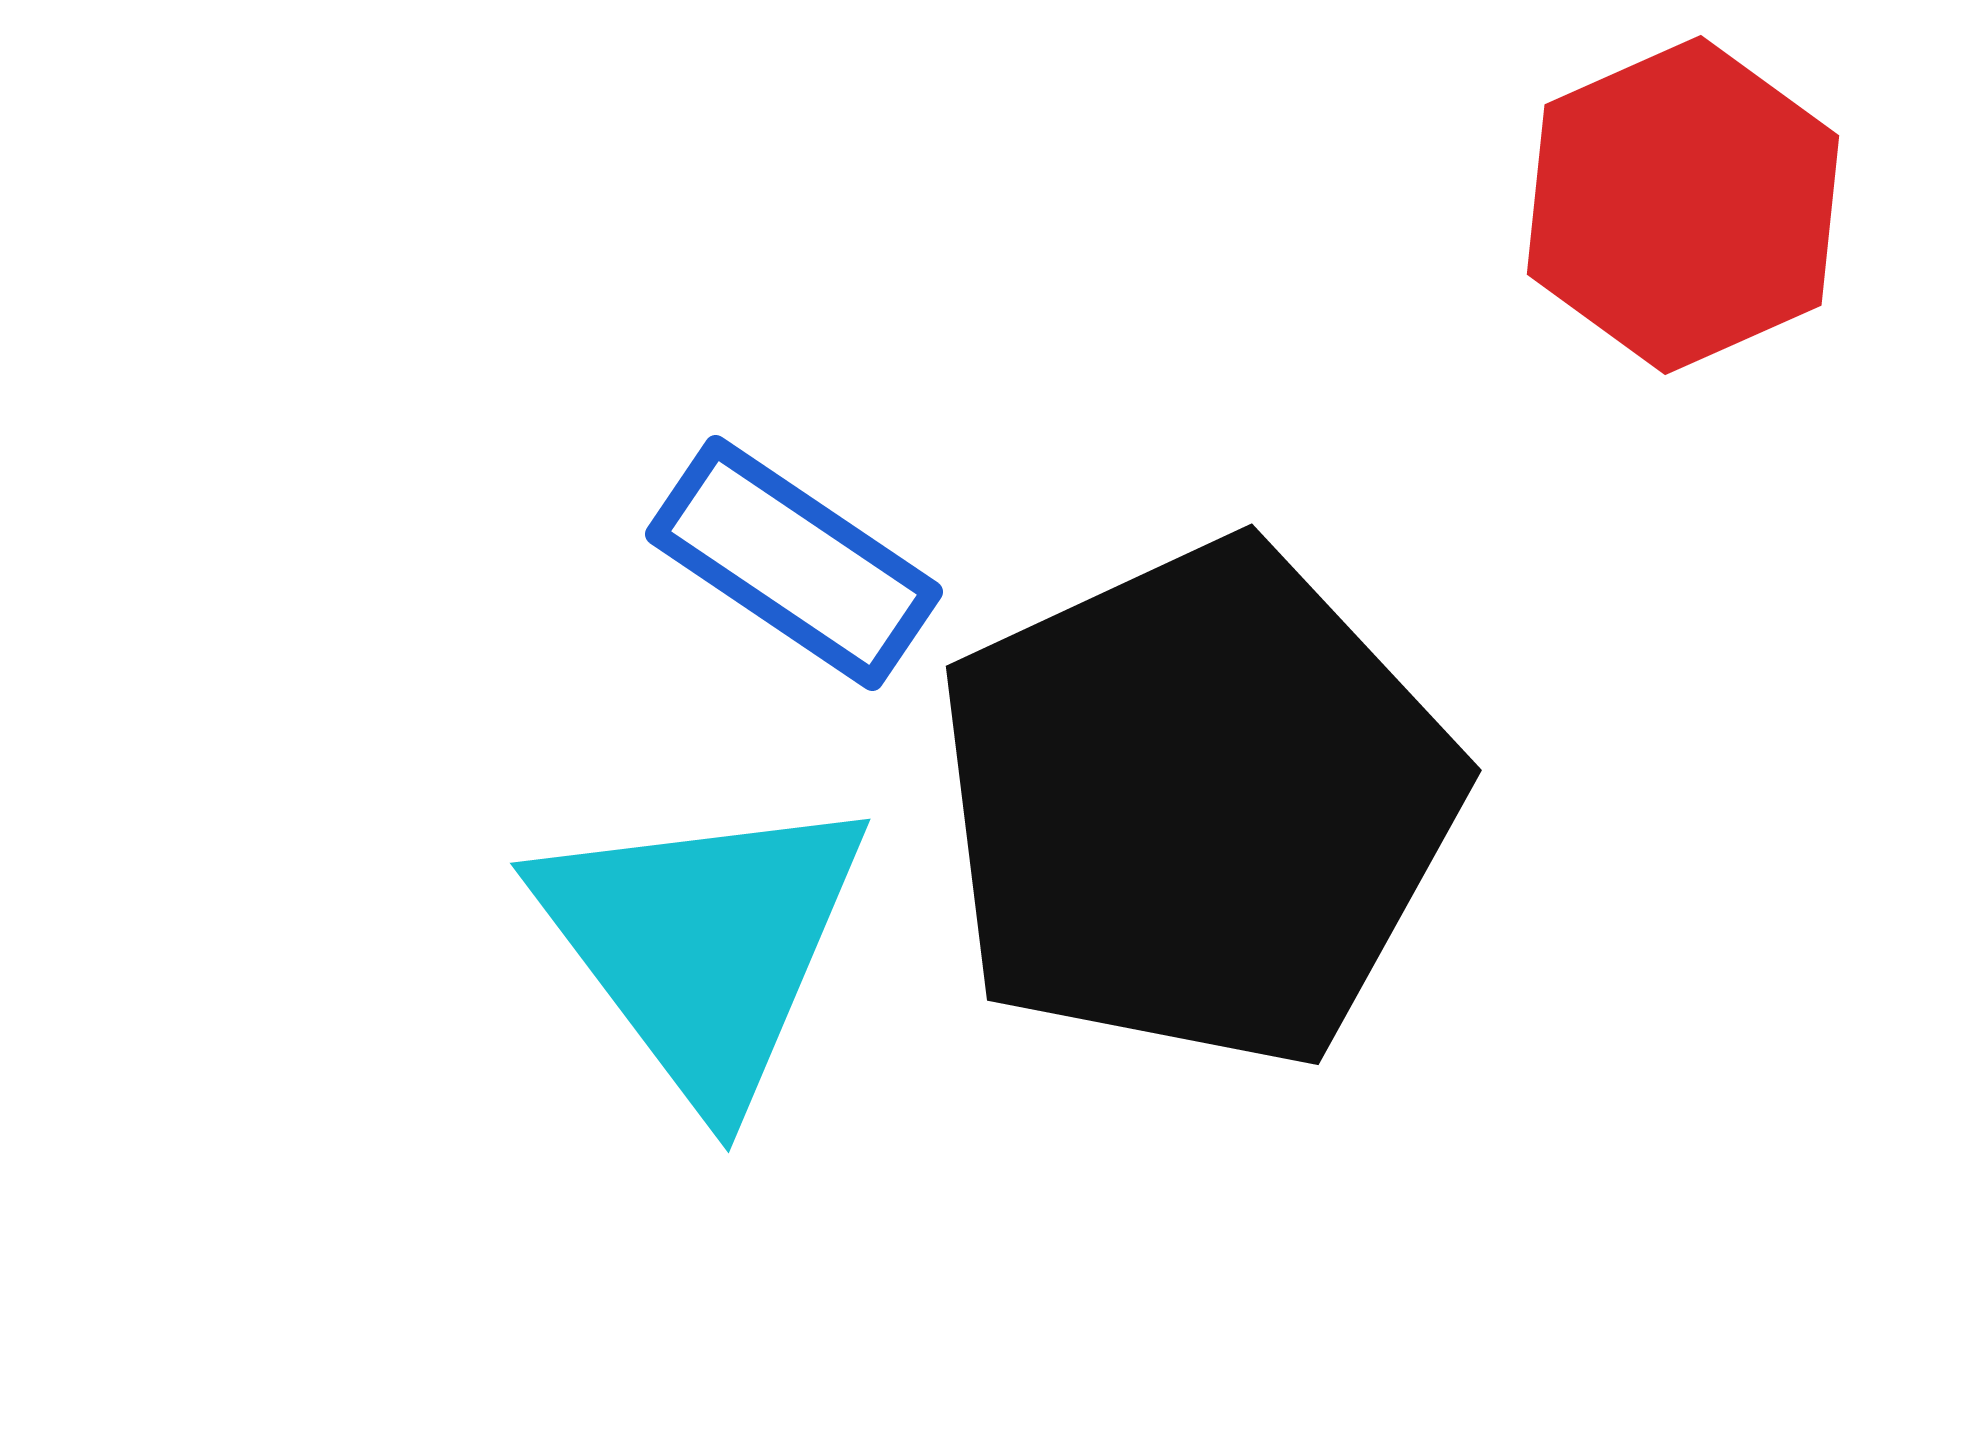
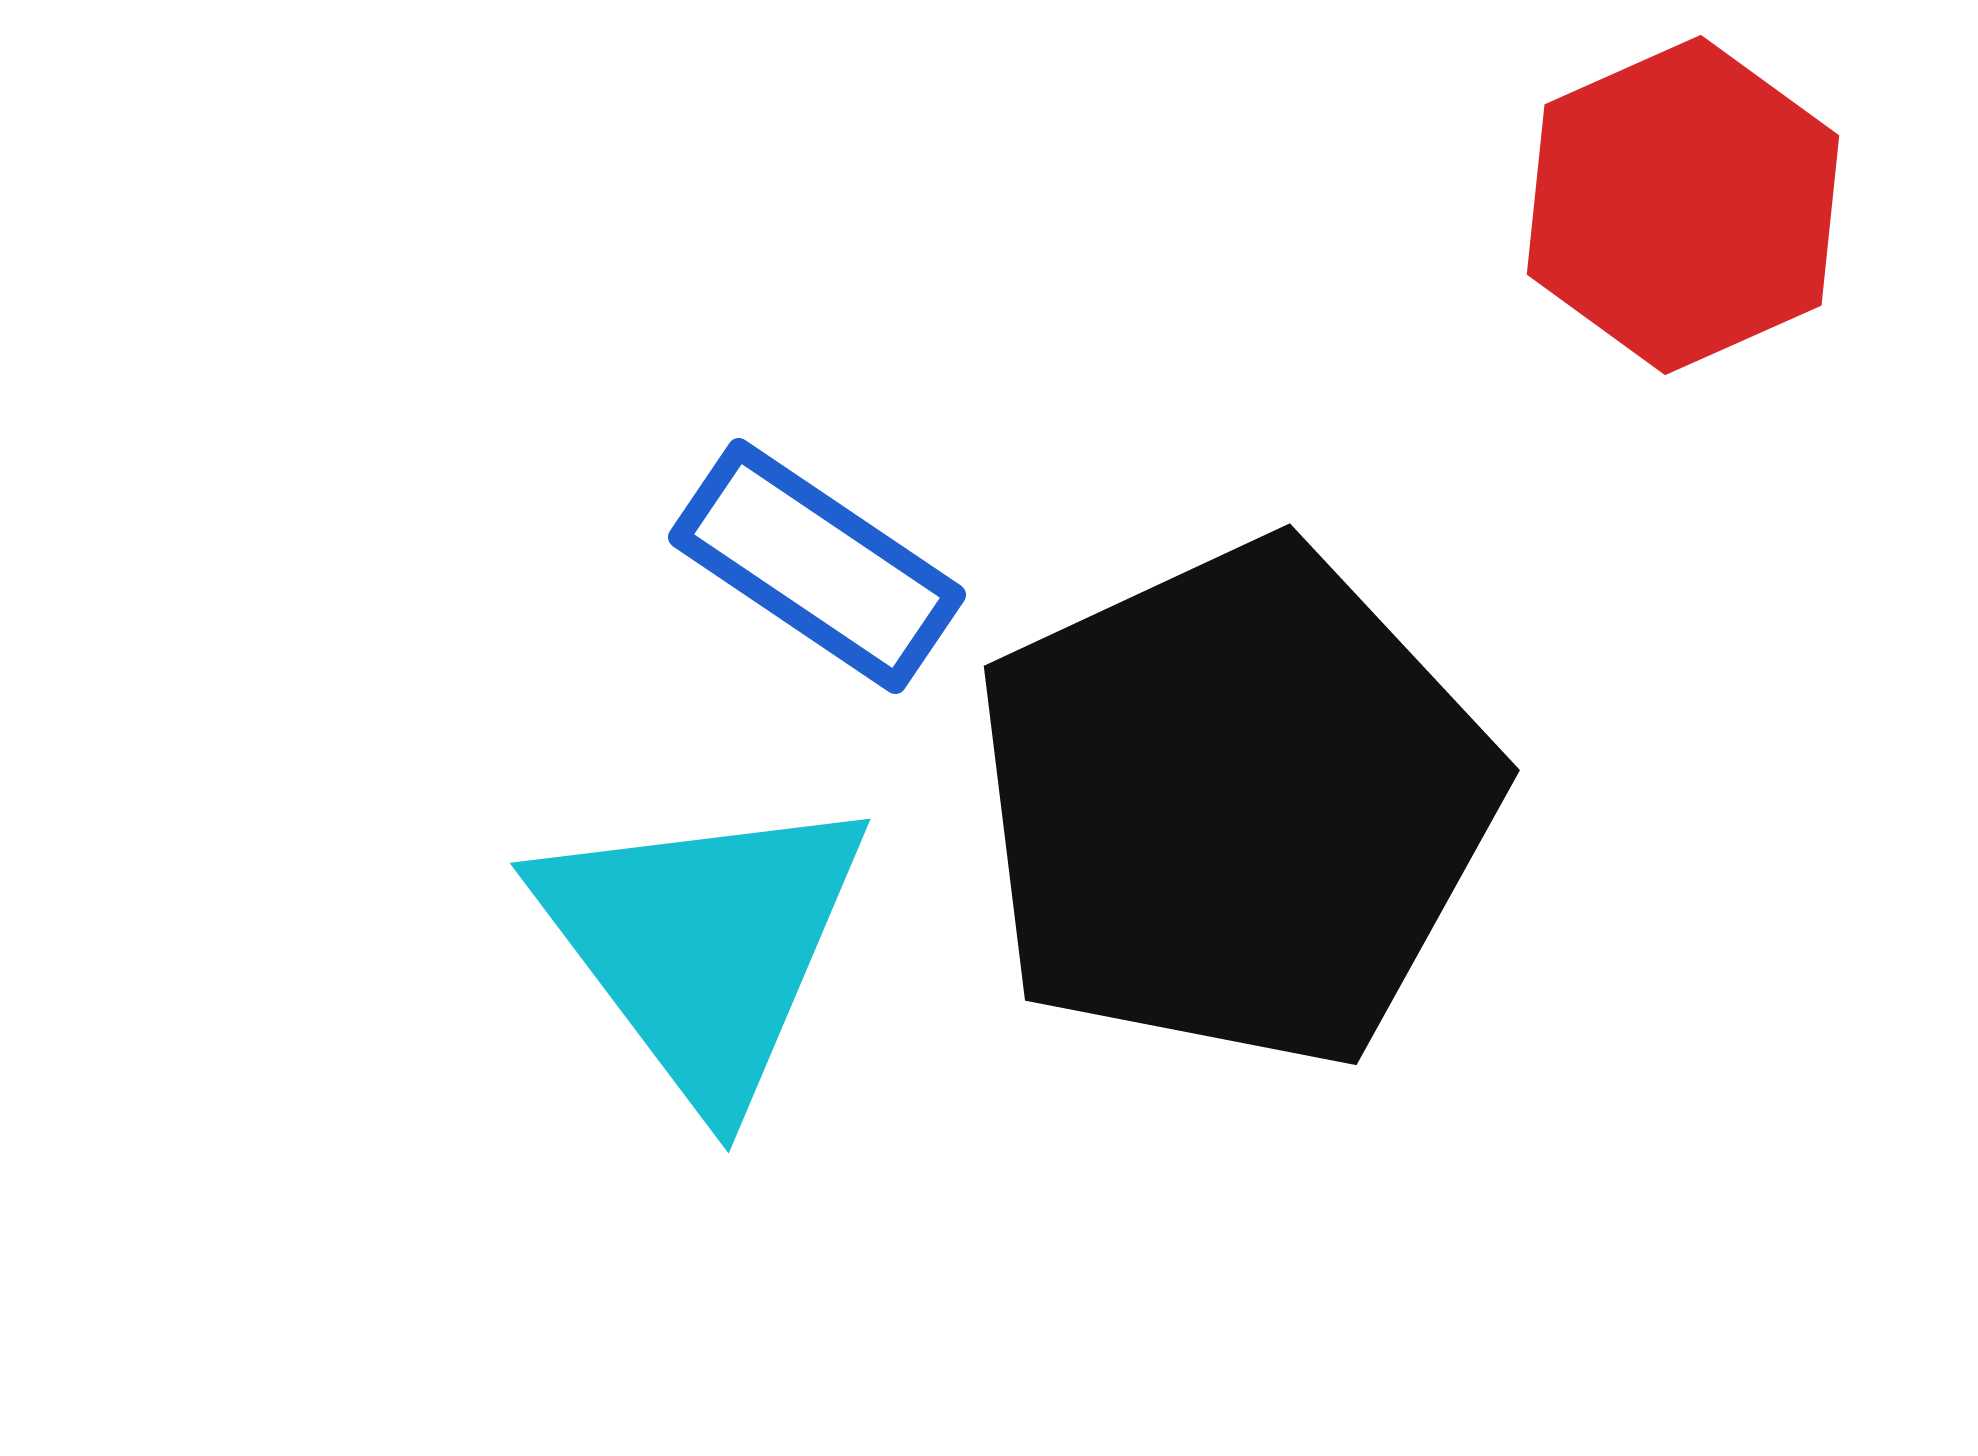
blue rectangle: moved 23 px right, 3 px down
black pentagon: moved 38 px right
